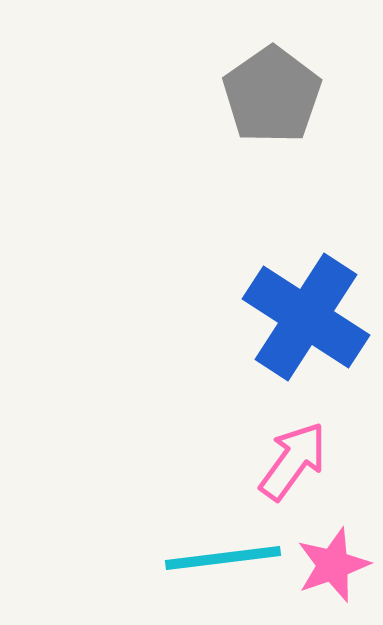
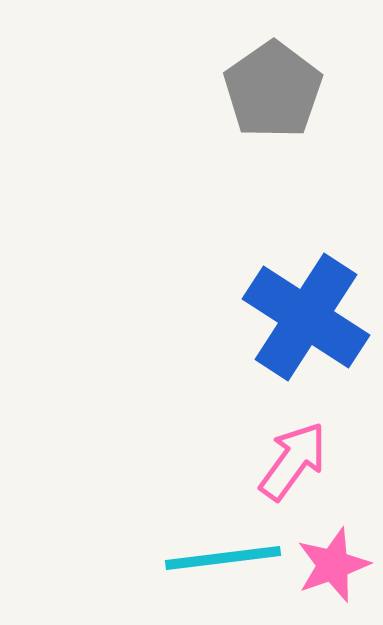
gray pentagon: moved 1 px right, 5 px up
